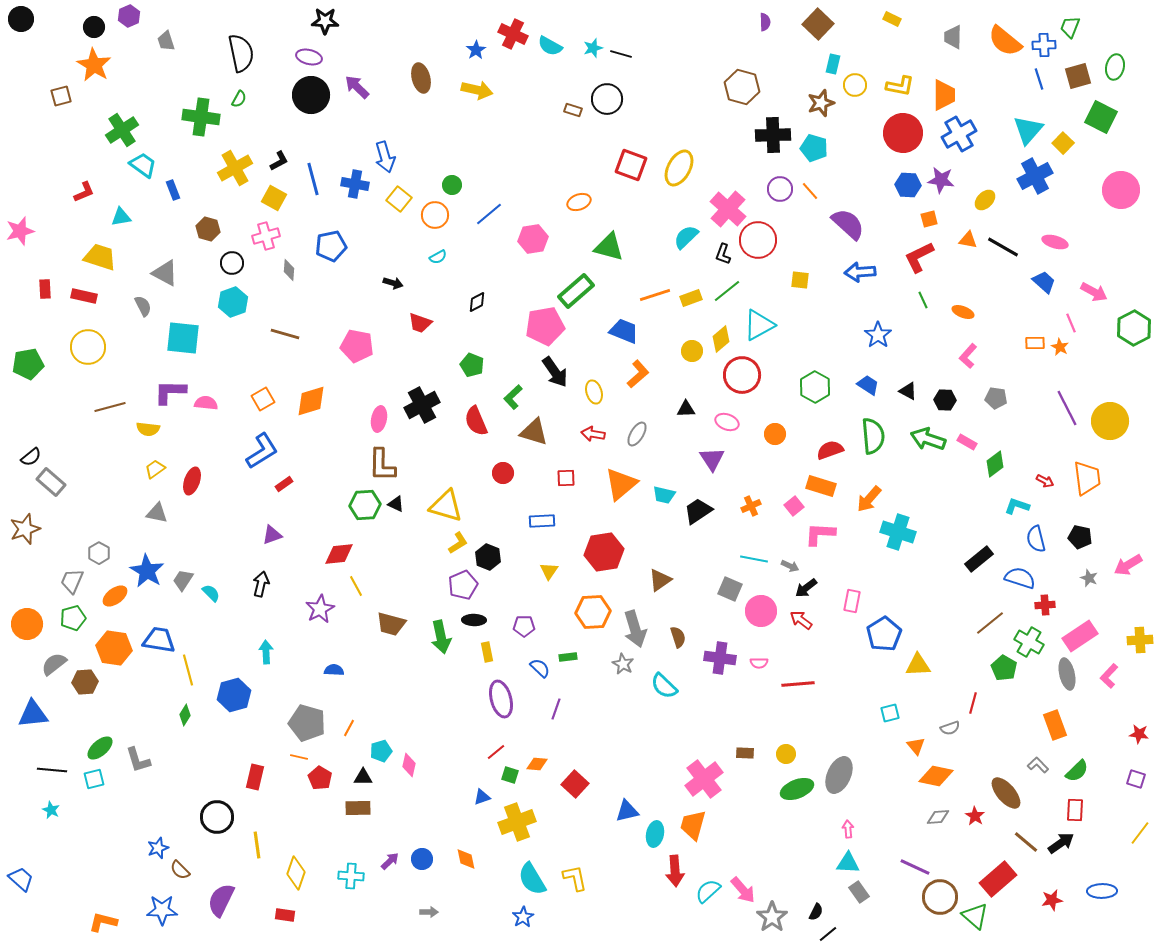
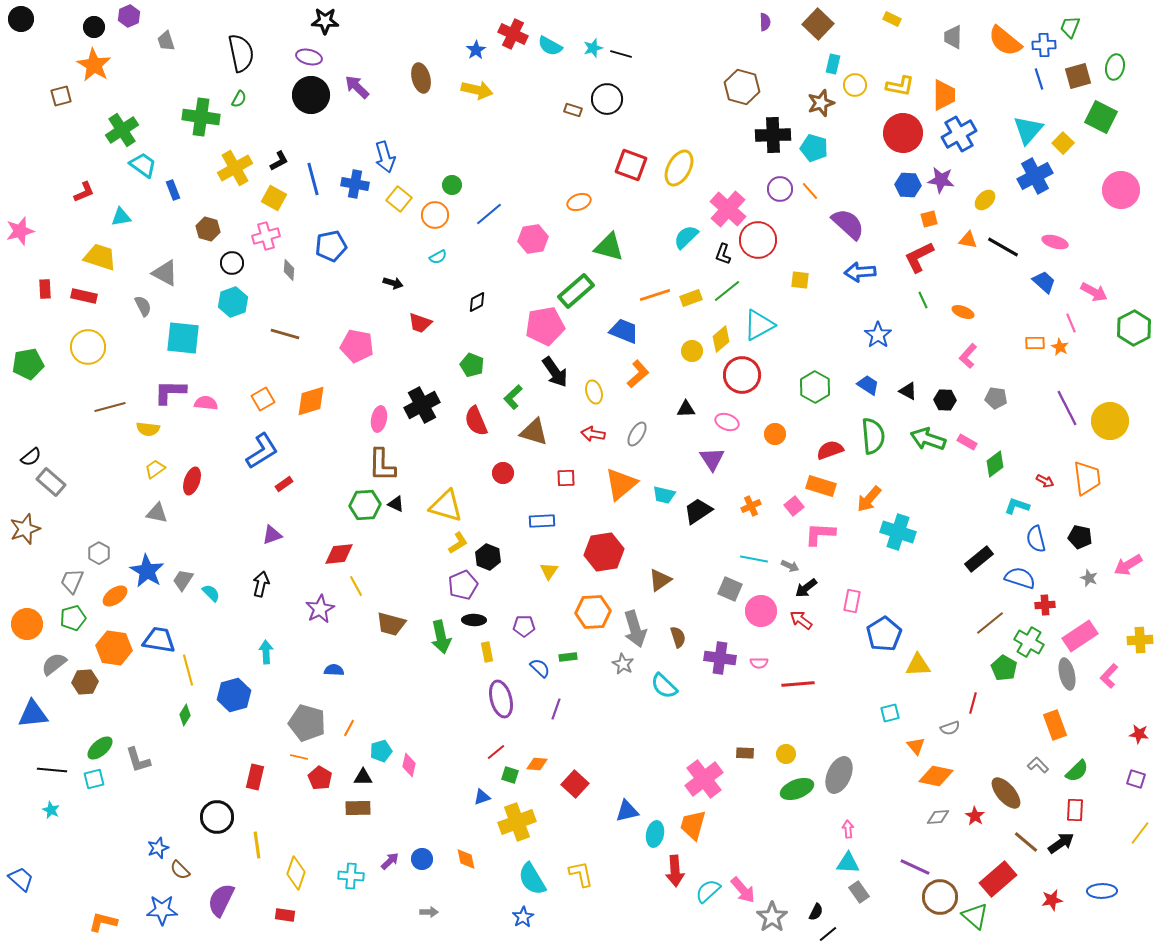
yellow L-shape at (575, 878): moved 6 px right, 4 px up
